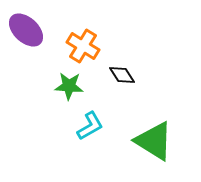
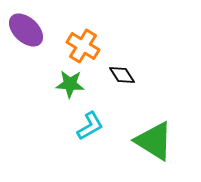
green star: moved 1 px right, 2 px up
